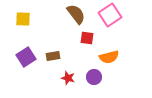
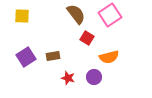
yellow square: moved 1 px left, 3 px up
red square: rotated 24 degrees clockwise
